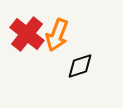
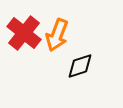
red cross: moved 3 px left, 1 px up
